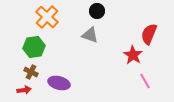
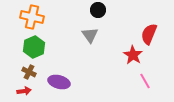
black circle: moved 1 px right, 1 px up
orange cross: moved 15 px left; rotated 30 degrees counterclockwise
gray triangle: rotated 36 degrees clockwise
green hexagon: rotated 15 degrees counterclockwise
brown cross: moved 2 px left
purple ellipse: moved 1 px up
red arrow: moved 1 px down
